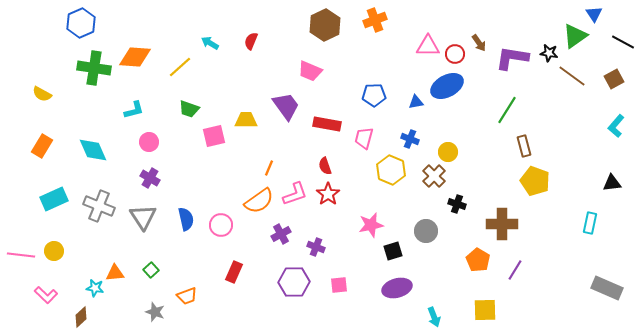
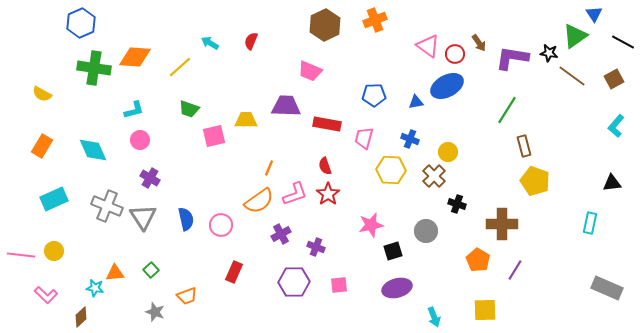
pink triangle at (428, 46): rotated 35 degrees clockwise
purple trapezoid at (286, 106): rotated 52 degrees counterclockwise
pink circle at (149, 142): moved 9 px left, 2 px up
yellow hexagon at (391, 170): rotated 20 degrees counterclockwise
gray cross at (99, 206): moved 8 px right
